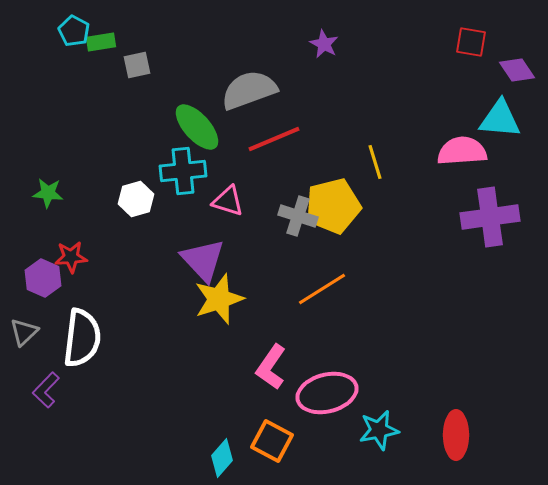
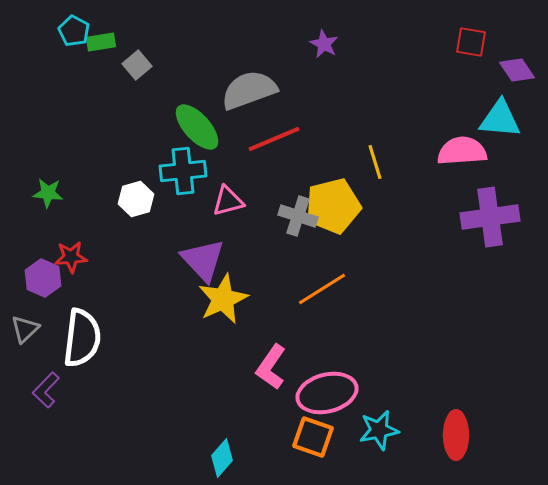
gray square: rotated 28 degrees counterclockwise
pink triangle: rotated 32 degrees counterclockwise
yellow star: moved 4 px right; rotated 6 degrees counterclockwise
gray triangle: moved 1 px right, 3 px up
orange square: moved 41 px right, 4 px up; rotated 9 degrees counterclockwise
